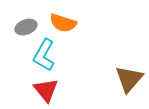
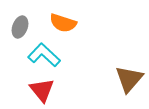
gray ellipse: moved 6 px left; rotated 50 degrees counterclockwise
cyan L-shape: rotated 104 degrees clockwise
red triangle: moved 4 px left
